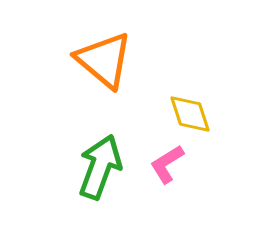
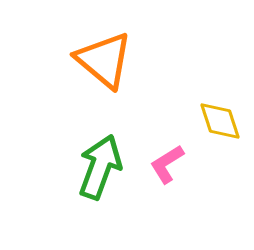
yellow diamond: moved 30 px right, 7 px down
